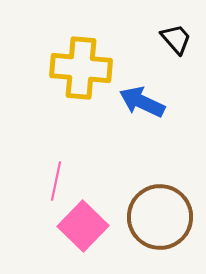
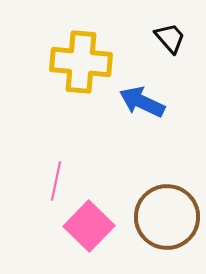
black trapezoid: moved 6 px left, 1 px up
yellow cross: moved 6 px up
brown circle: moved 7 px right
pink square: moved 6 px right
